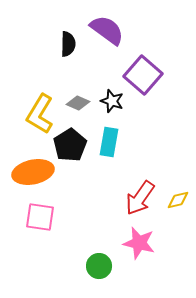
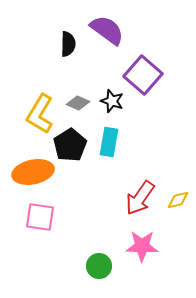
pink star: moved 3 px right, 3 px down; rotated 12 degrees counterclockwise
